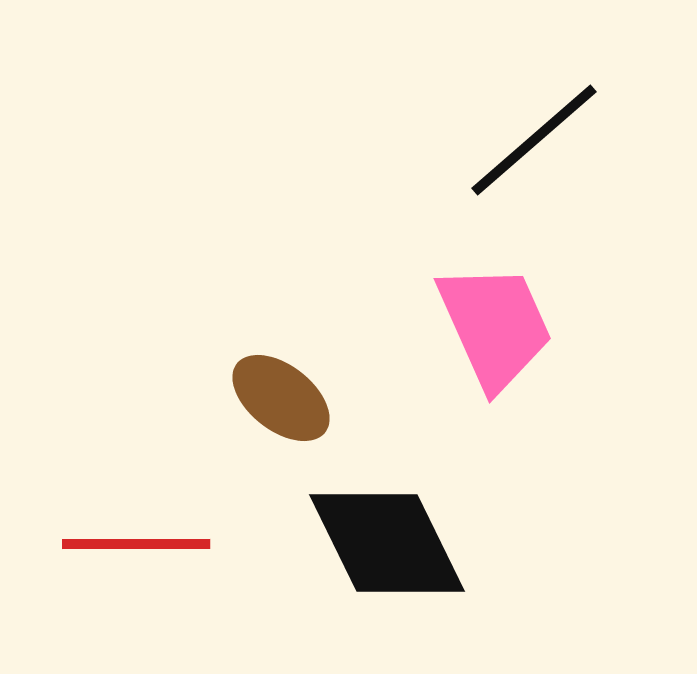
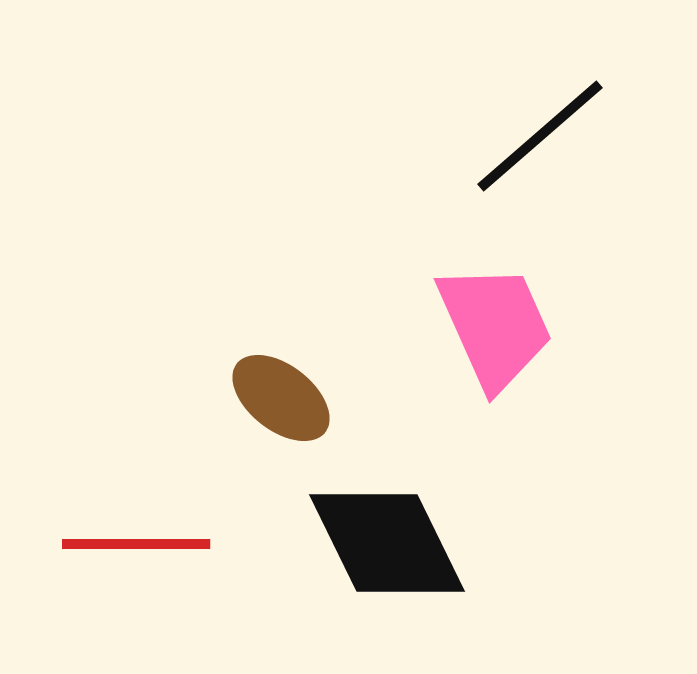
black line: moved 6 px right, 4 px up
